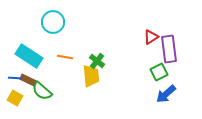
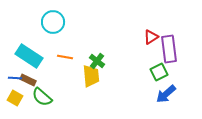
green semicircle: moved 6 px down
